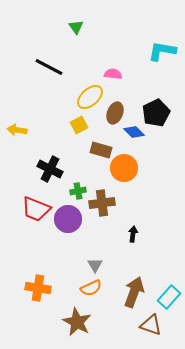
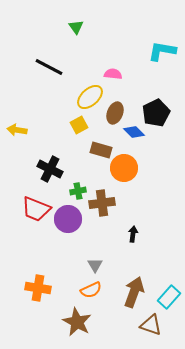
orange semicircle: moved 2 px down
